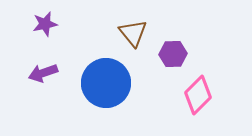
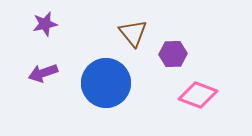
pink diamond: rotated 66 degrees clockwise
